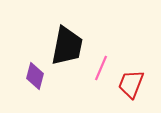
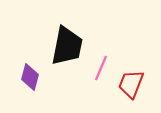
purple diamond: moved 5 px left, 1 px down
